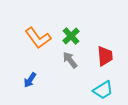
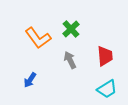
green cross: moved 7 px up
gray arrow: rotated 12 degrees clockwise
cyan trapezoid: moved 4 px right, 1 px up
